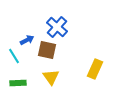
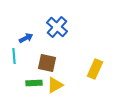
blue arrow: moved 1 px left, 2 px up
brown square: moved 13 px down
cyan line: rotated 28 degrees clockwise
yellow triangle: moved 4 px right, 8 px down; rotated 36 degrees clockwise
green rectangle: moved 16 px right
